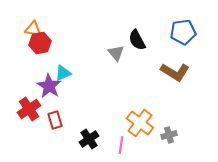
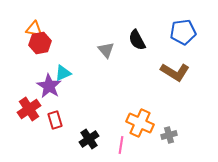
orange triangle: moved 1 px right
gray triangle: moved 10 px left, 3 px up
orange cross: rotated 12 degrees counterclockwise
